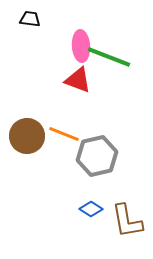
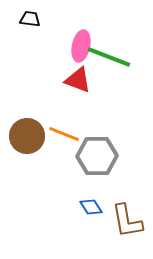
pink ellipse: rotated 16 degrees clockwise
gray hexagon: rotated 12 degrees clockwise
blue diamond: moved 2 px up; rotated 25 degrees clockwise
